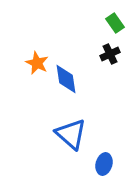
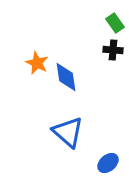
black cross: moved 3 px right, 4 px up; rotated 30 degrees clockwise
blue diamond: moved 2 px up
blue triangle: moved 3 px left, 2 px up
blue ellipse: moved 4 px right, 1 px up; rotated 35 degrees clockwise
